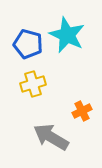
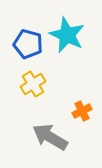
yellow cross: rotated 15 degrees counterclockwise
gray arrow: moved 1 px left
